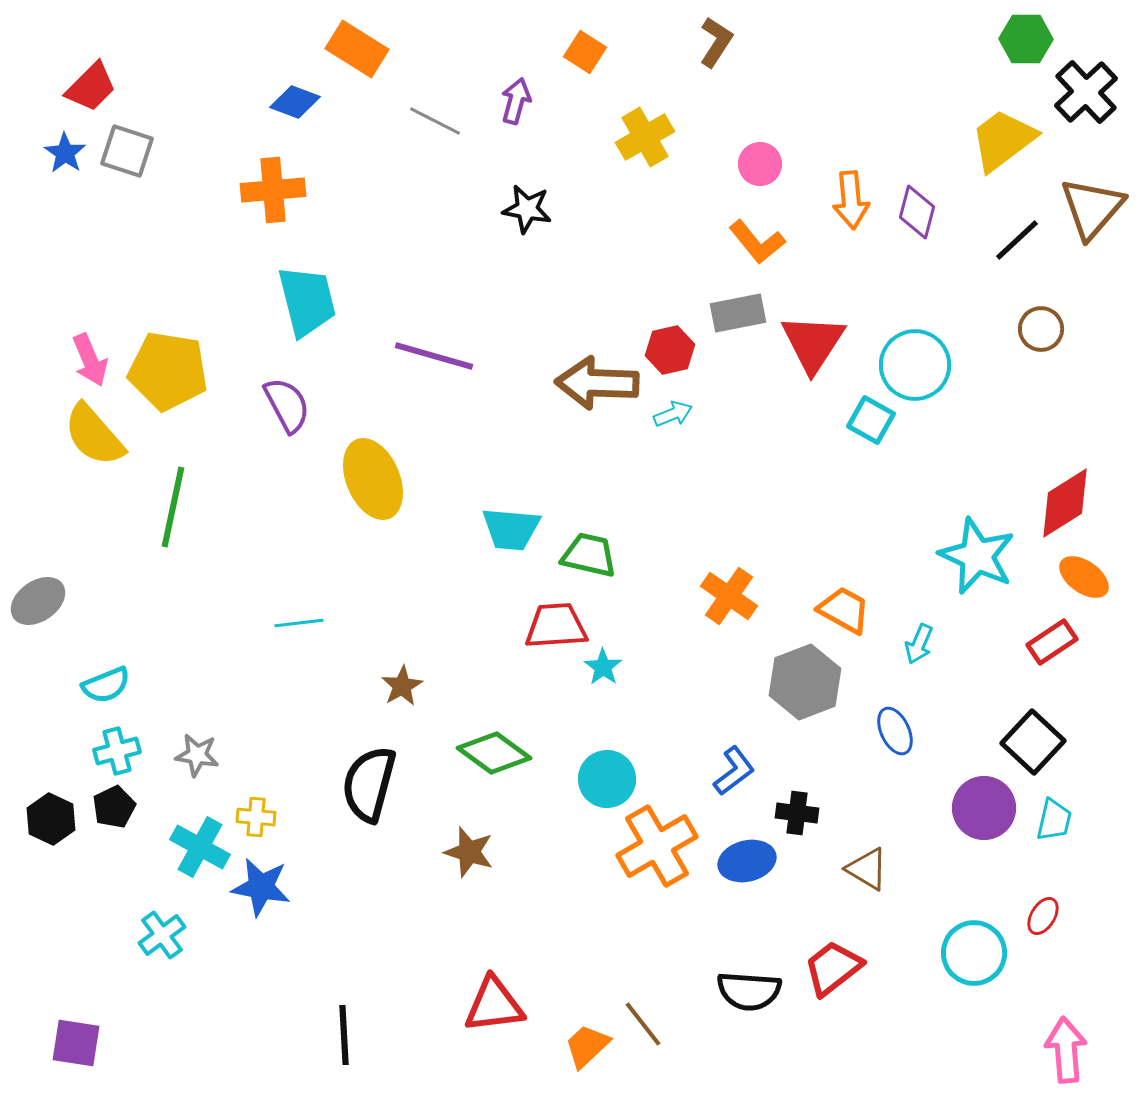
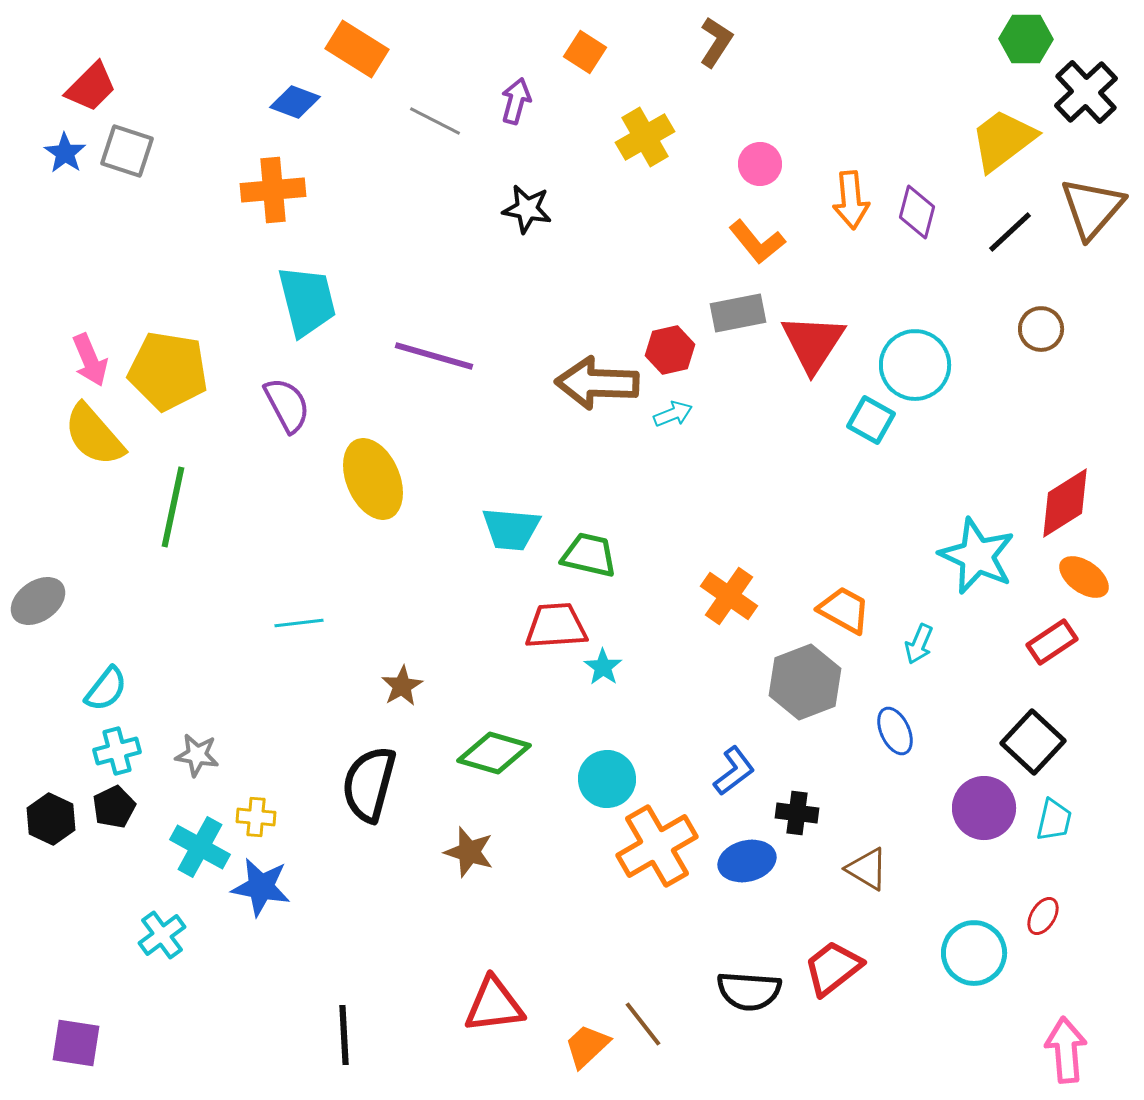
black line at (1017, 240): moved 7 px left, 8 px up
cyan semicircle at (106, 685): moved 4 px down; rotated 30 degrees counterclockwise
green diamond at (494, 753): rotated 20 degrees counterclockwise
